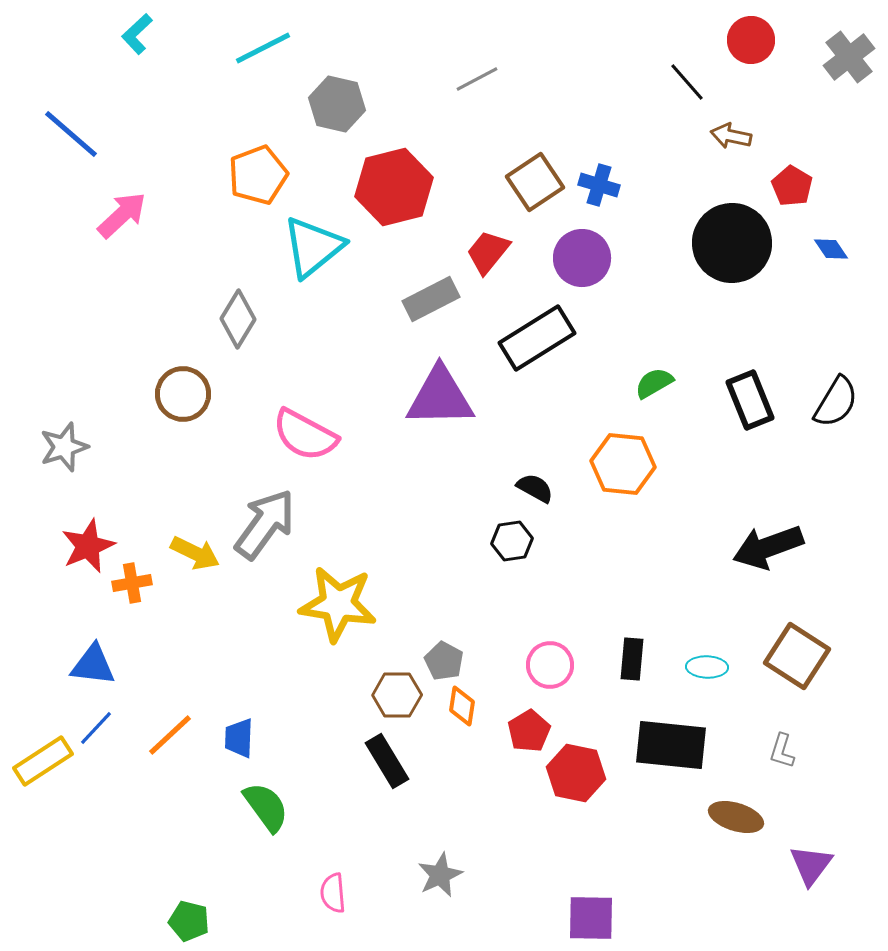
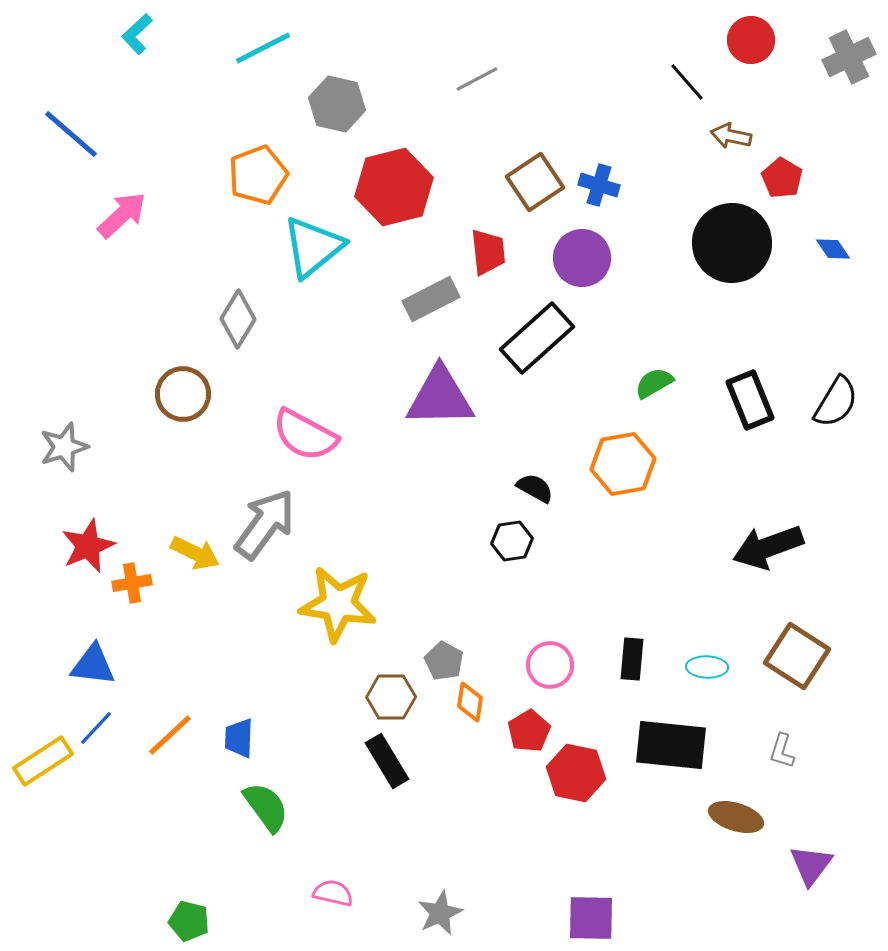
gray cross at (849, 57): rotated 12 degrees clockwise
red pentagon at (792, 186): moved 10 px left, 8 px up
blue diamond at (831, 249): moved 2 px right
red trapezoid at (488, 252): rotated 135 degrees clockwise
black rectangle at (537, 338): rotated 10 degrees counterclockwise
orange hexagon at (623, 464): rotated 16 degrees counterclockwise
brown hexagon at (397, 695): moved 6 px left, 2 px down
orange diamond at (462, 706): moved 8 px right, 4 px up
gray star at (440, 875): moved 38 px down
pink semicircle at (333, 893): rotated 108 degrees clockwise
